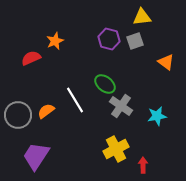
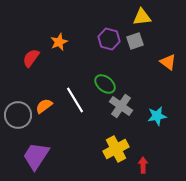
orange star: moved 4 px right, 1 px down
red semicircle: rotated 30 degrees counterclockwise
orange triangle: moved 2 px right
orange semicircle: moved 2 px left, 5 px up
